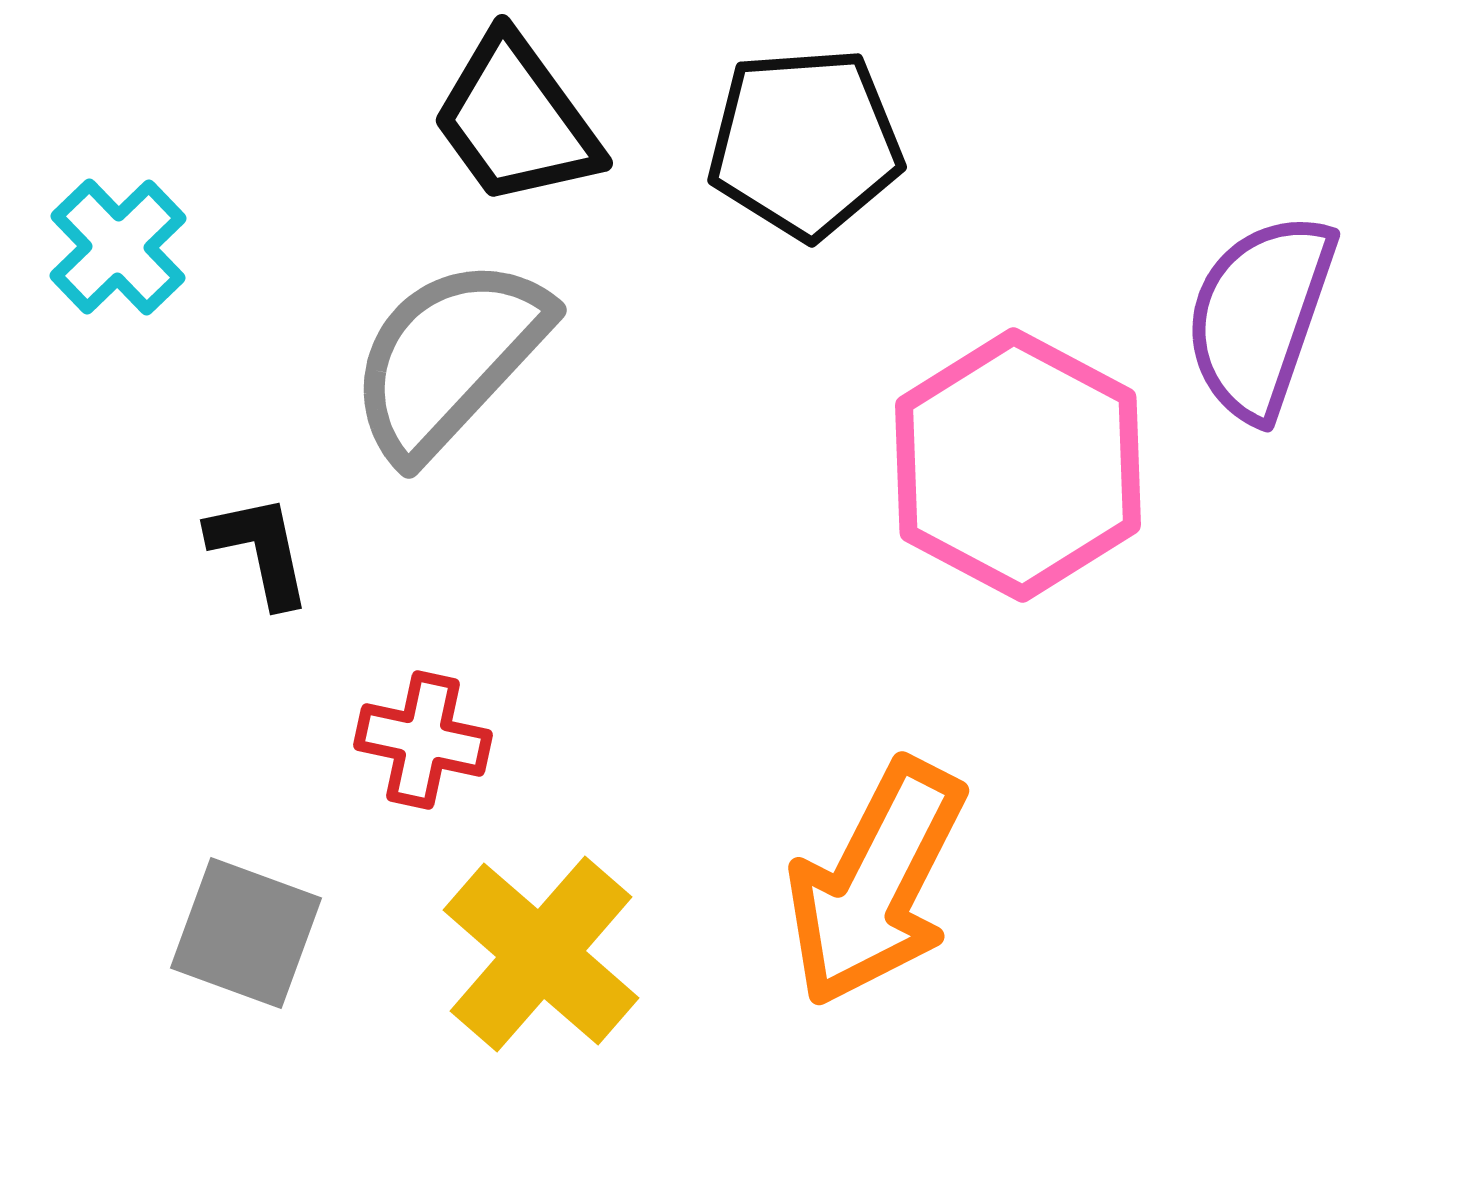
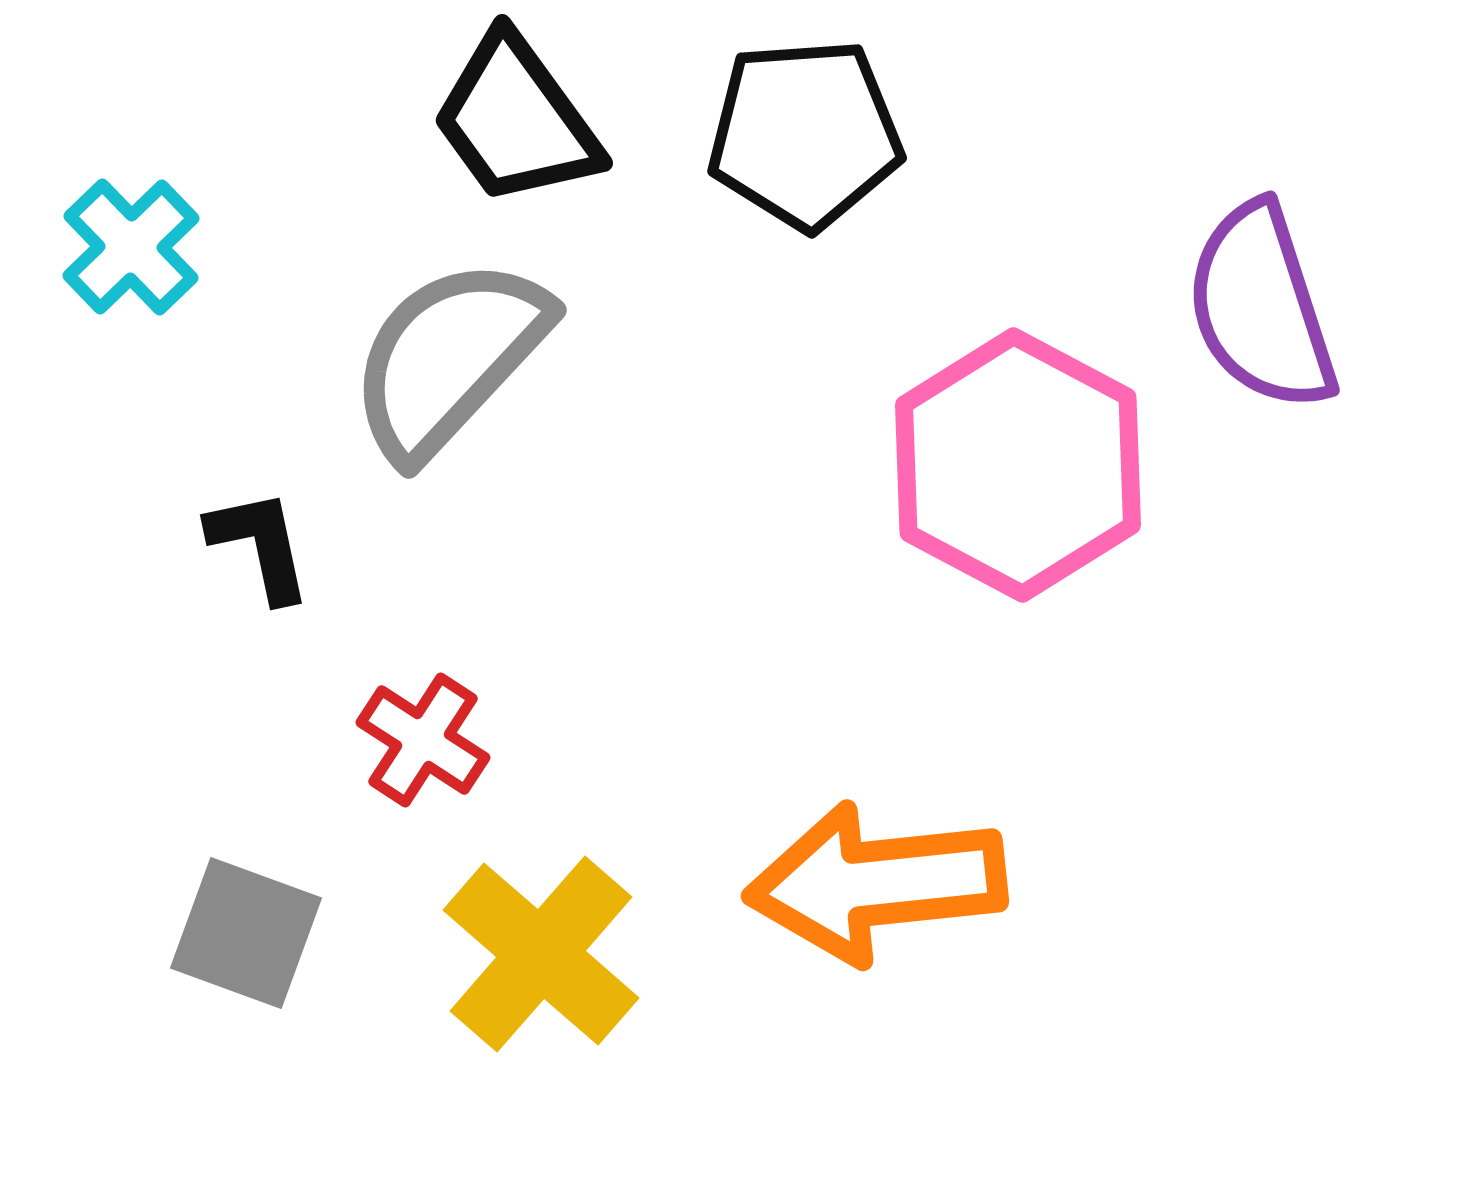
black pentagon: moved 9 px up
cyan cross: moved 13 px right
purple semicircle: moved 1 px right, 9 px up; rotated 37 degrees counterclockwise
black L-shape: moved 5 px up
red cross: rotated 21 degrees clockwise
orange arrow: rotated 57 degrees clockwise
